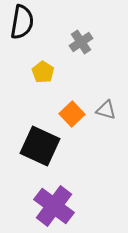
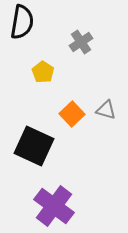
black square: moved 6 px left
